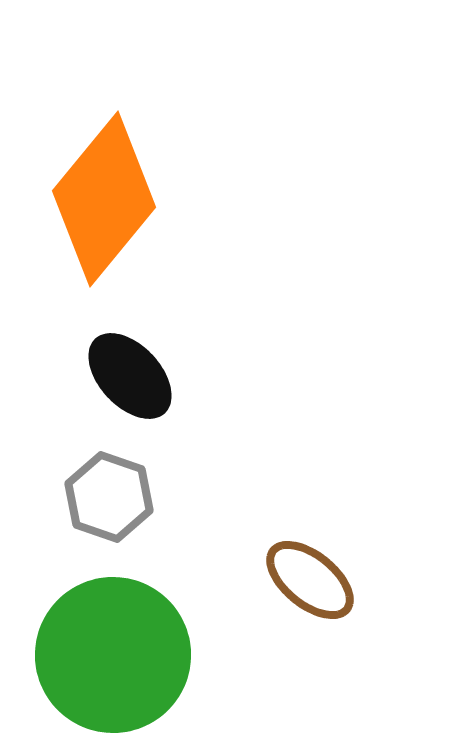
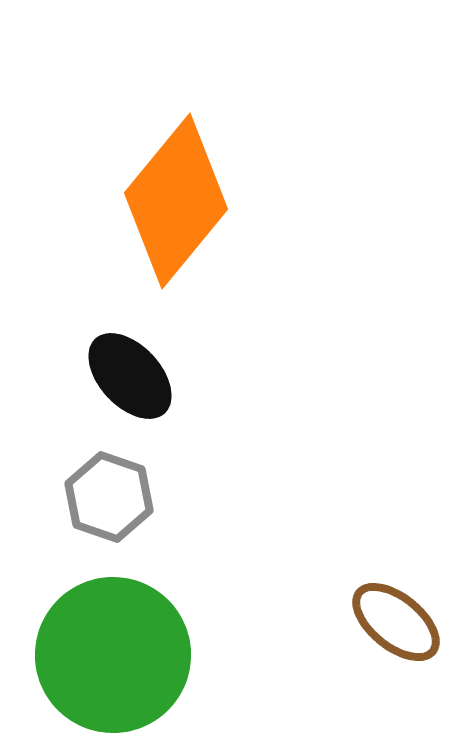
orange diamond: moved 72 px right, 2 px down
brown ellipse: moved 86 px right, 42 px down
